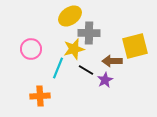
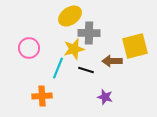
pink circle: moved 2 px left, 1 px up
black line: rotated 14 degrees counterclockwise
purple star: moved 17 px down; rotated 28 degrees counterclockwise
orange cross: moved 2 px right
